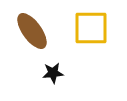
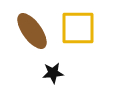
yellow square: moved 13 px left
